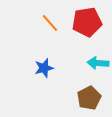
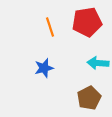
orange line: moved 4 px down; rotated 24 degrees clockwise
